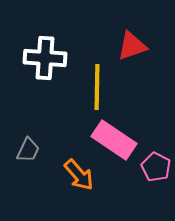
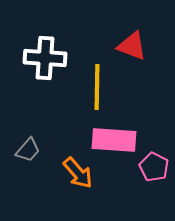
red triangle: rotated 40 degrees clockwise
pink rectangle: rotated 30 degrees counterclockwise
gray trapezoid: rotated 16 degrees clockwise
pink pentagon: moved 2 px left
orange arrow: moved 1 px left, 2 px up
